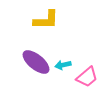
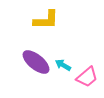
cyan arrow: rotated 42 degrees clockwise
